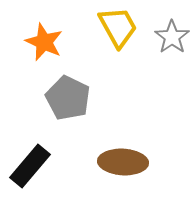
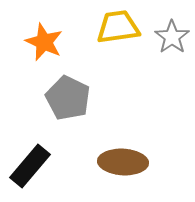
yellow trapezoid: rotated 69 degrees counterclockwise
